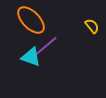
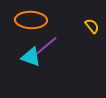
orange ellipse: rotated 44 degrees counterclockwise
